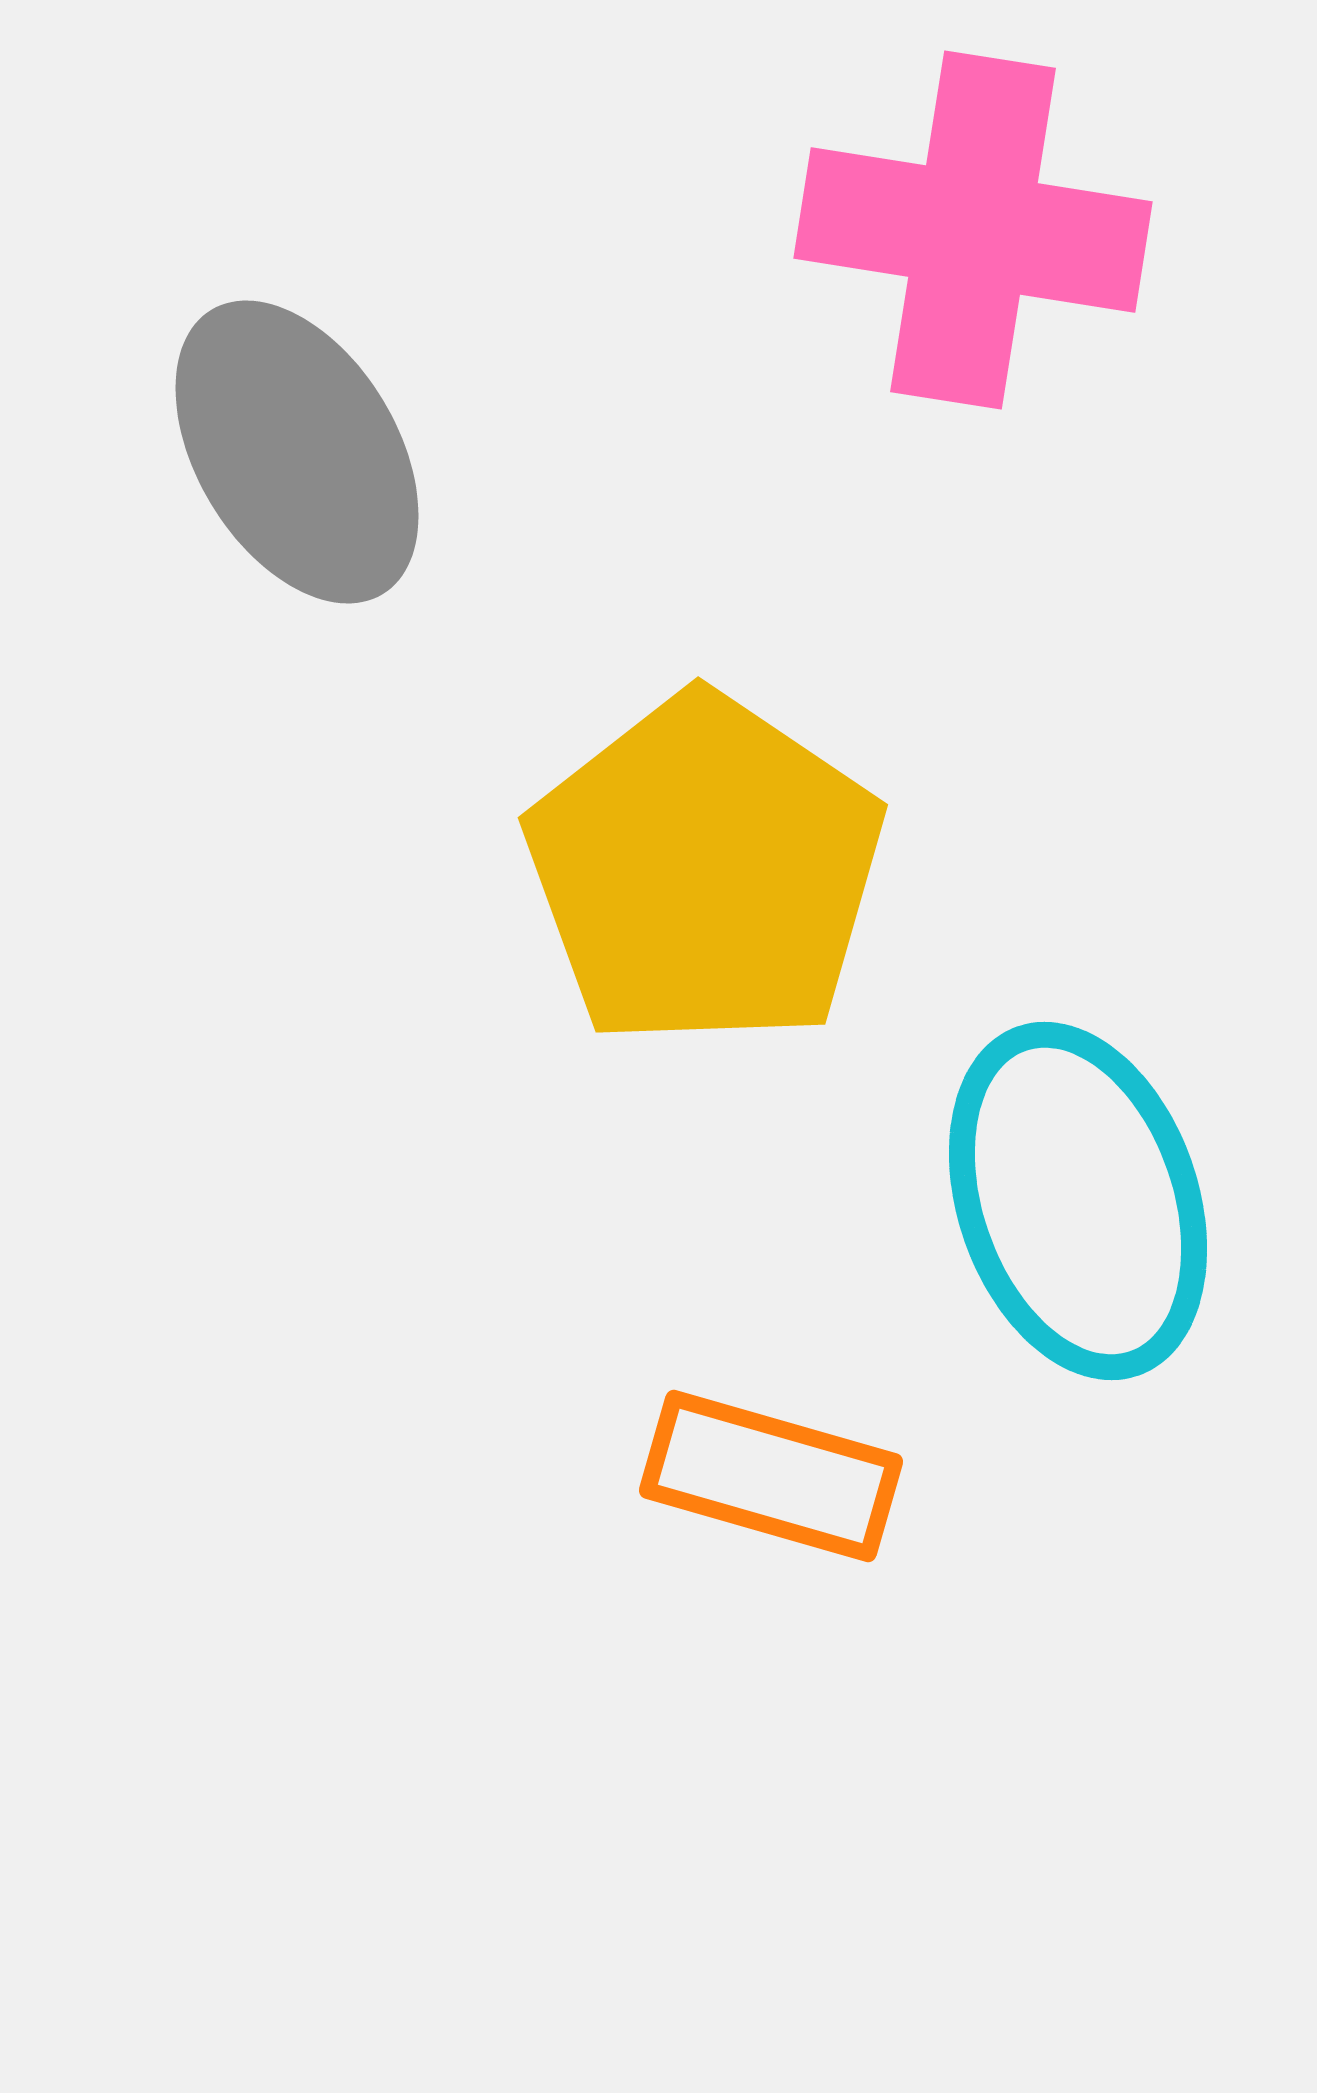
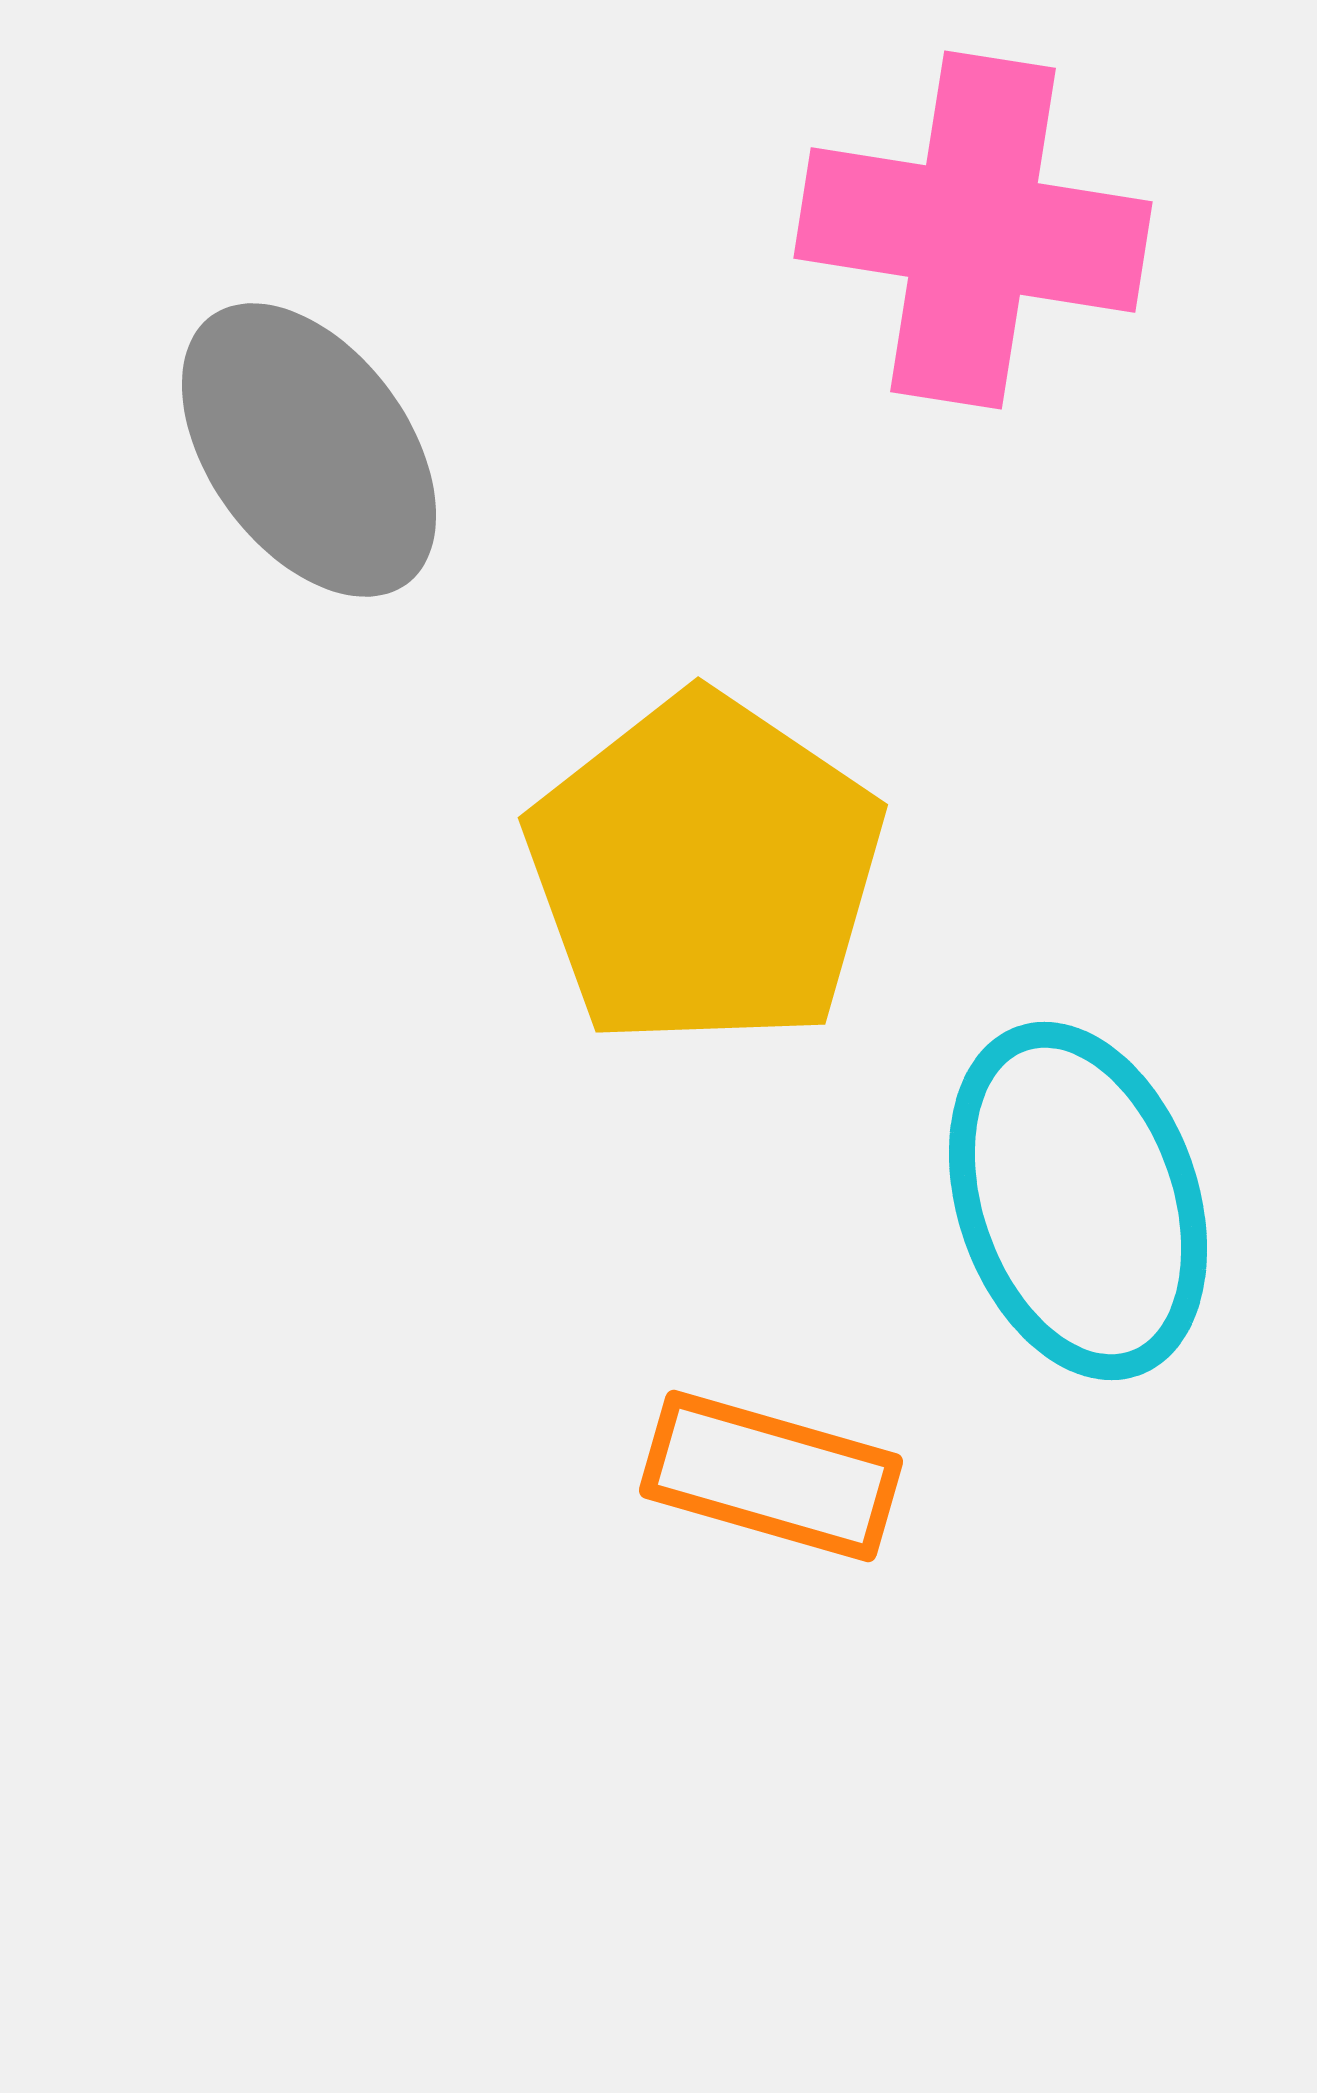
gray ellipse: moved 12 px right, 2 px up; rotated 5 degrees counterclockwise
